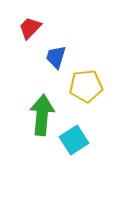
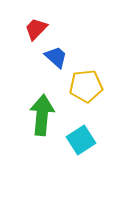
red trapezoid: moved 6 px right, 1 px down
blue trapezoid: rotated 115 degrees clockwise
cyan square: moved 7 px right
